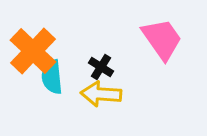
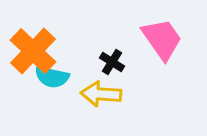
black cross: moved 11 px right, 5 px up
cyan semicircle: rotated 72 degrees counterclockwise
